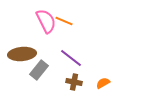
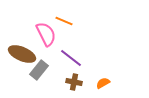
pink semicircle: moved 13 px down
brown ellipse: rotated 28 degrees clockwise
